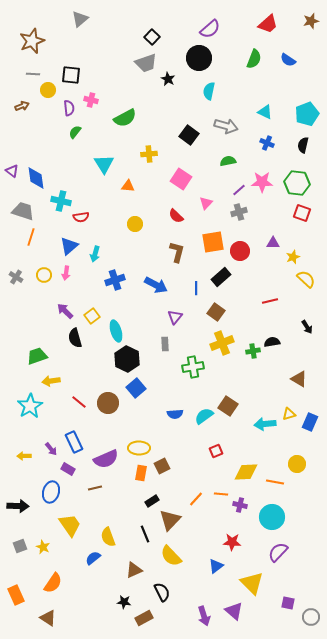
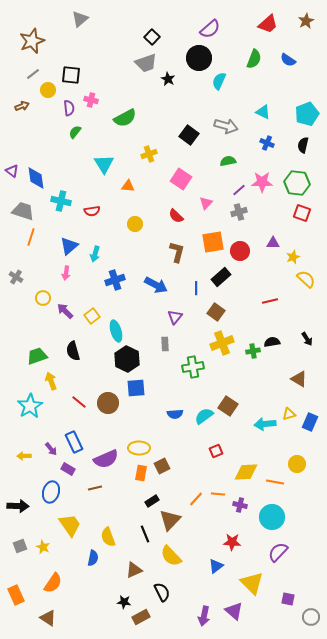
brown star at (311, 21): moved 5 px left; rotated 14 degrees counterclockwise
gray line at (33, 74): rotated 40 degrees counterclockwise
cyan semicircle at (209, 91): moved 10 px right, 10 px up; rotated 12 degrees clockwise
cyan triangle at (265, 112): moved 2 px left
yellow cross at (149, 154): rotated 14 degrees counterclockwise
red semicircle at (81, 217): moved 11 px right, 6 px up
yellow circle at (44, 275): moved 1 px left, 23 px down
black arrow at (307, 327): moved 12 px down
black semicircle at (75, 338): moved 2 px left, 13 px down
yellow arrow at (51, 381): rotated 78 degrees clockwise
blue square at (136, 388): rotated 36 degrees clockwise
orange line at (221, 494): moved 3 px left
blue semicircle at (93, 558): rotated 140 degrees clockwise
purple square at (288, 603): moved 4 px up
purple arrow at (204, 616): rotated 30 degrees clockwise
brown rectangle at (144, 618): moved 3 px left, 1 px up
